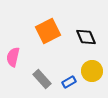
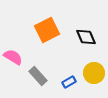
orange square: moved 1 px left, 1 px up
pink semicircle: rotated 108 degrees clockwise
yellow circle: moved 2 px right, 2 px down
gray rectangle: moved 4 px left, 3 px up
